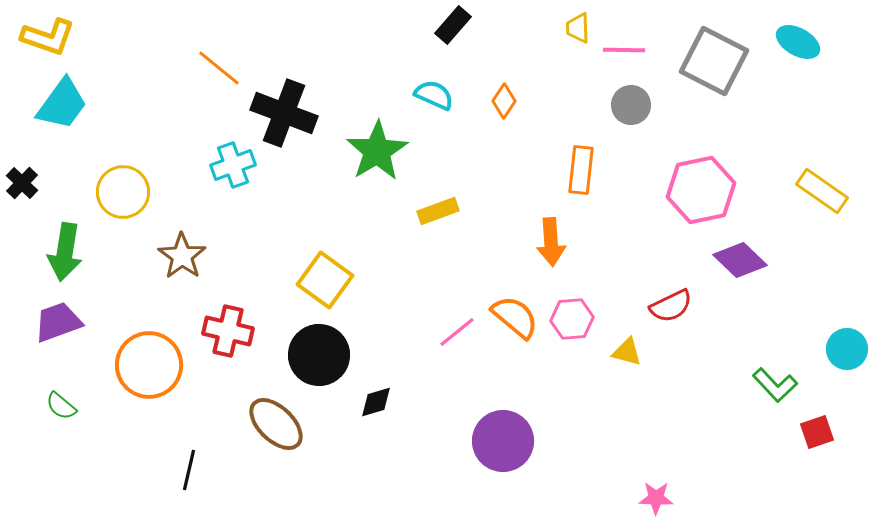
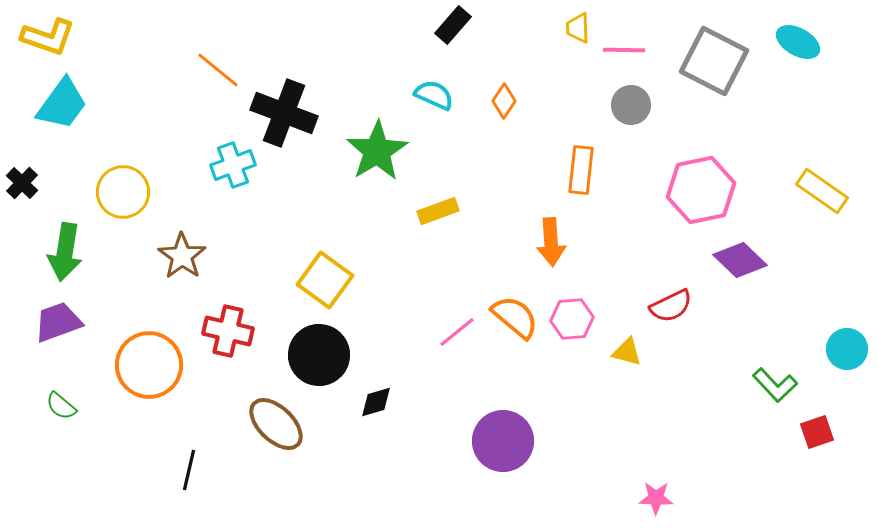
orange line at (219, 68): moved 1 px left, 2 px down
